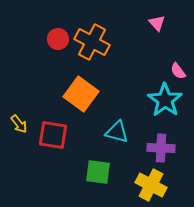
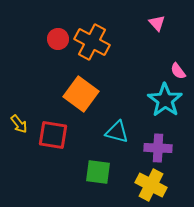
purple cross: moved 3 px left
